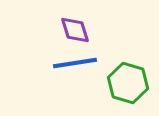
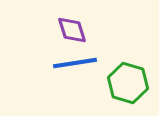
purple diamond: moved 3 px left
